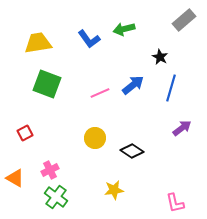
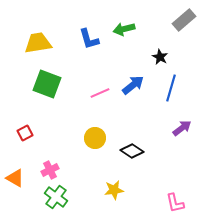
blue L-shape: rotated 20 degrees clockwise
